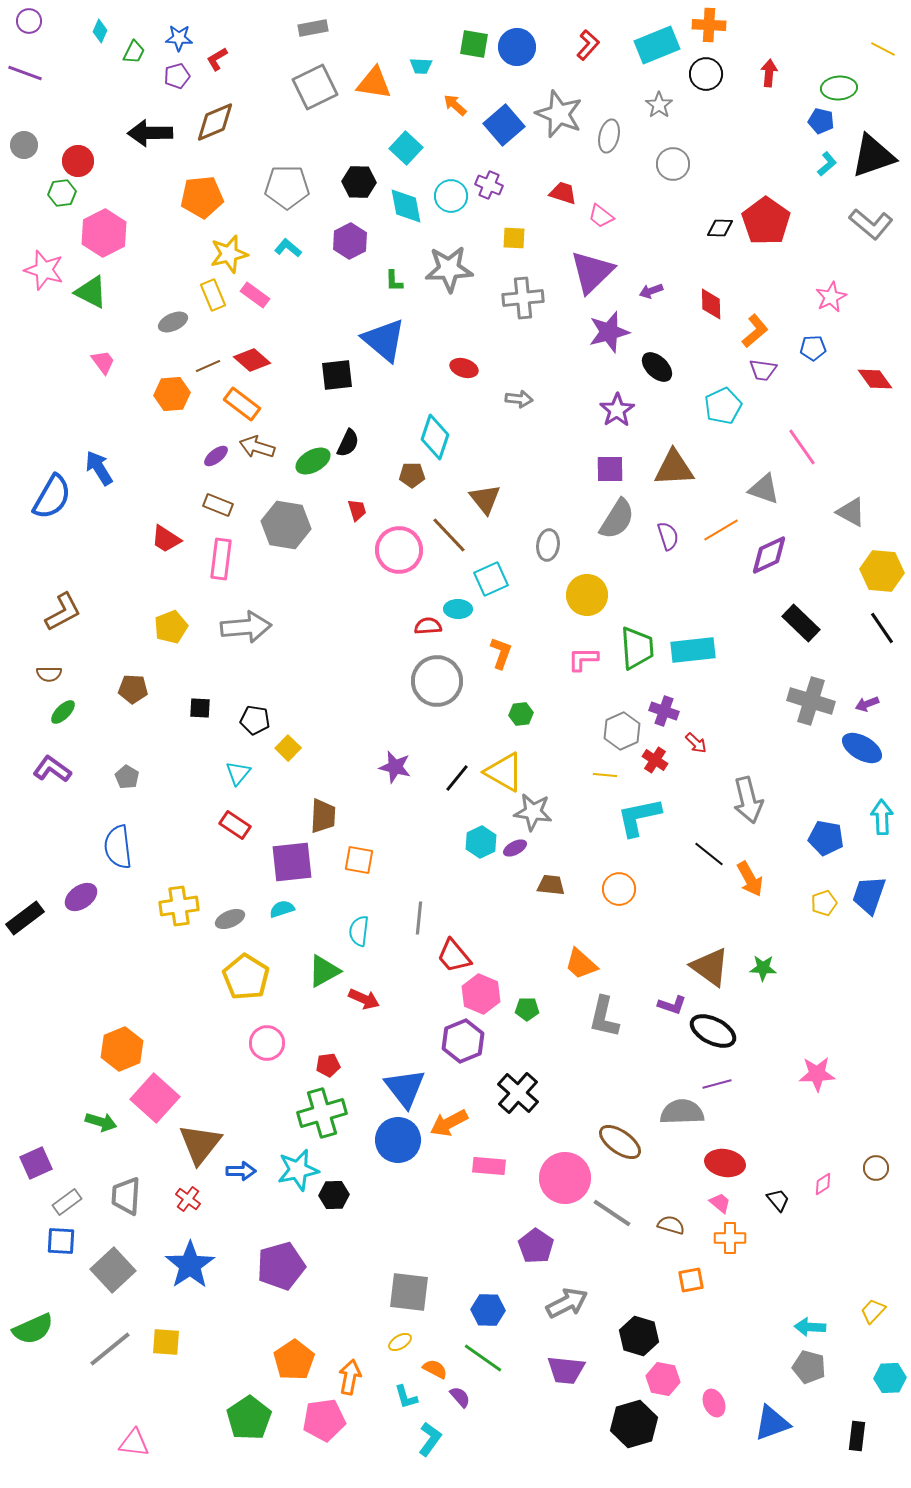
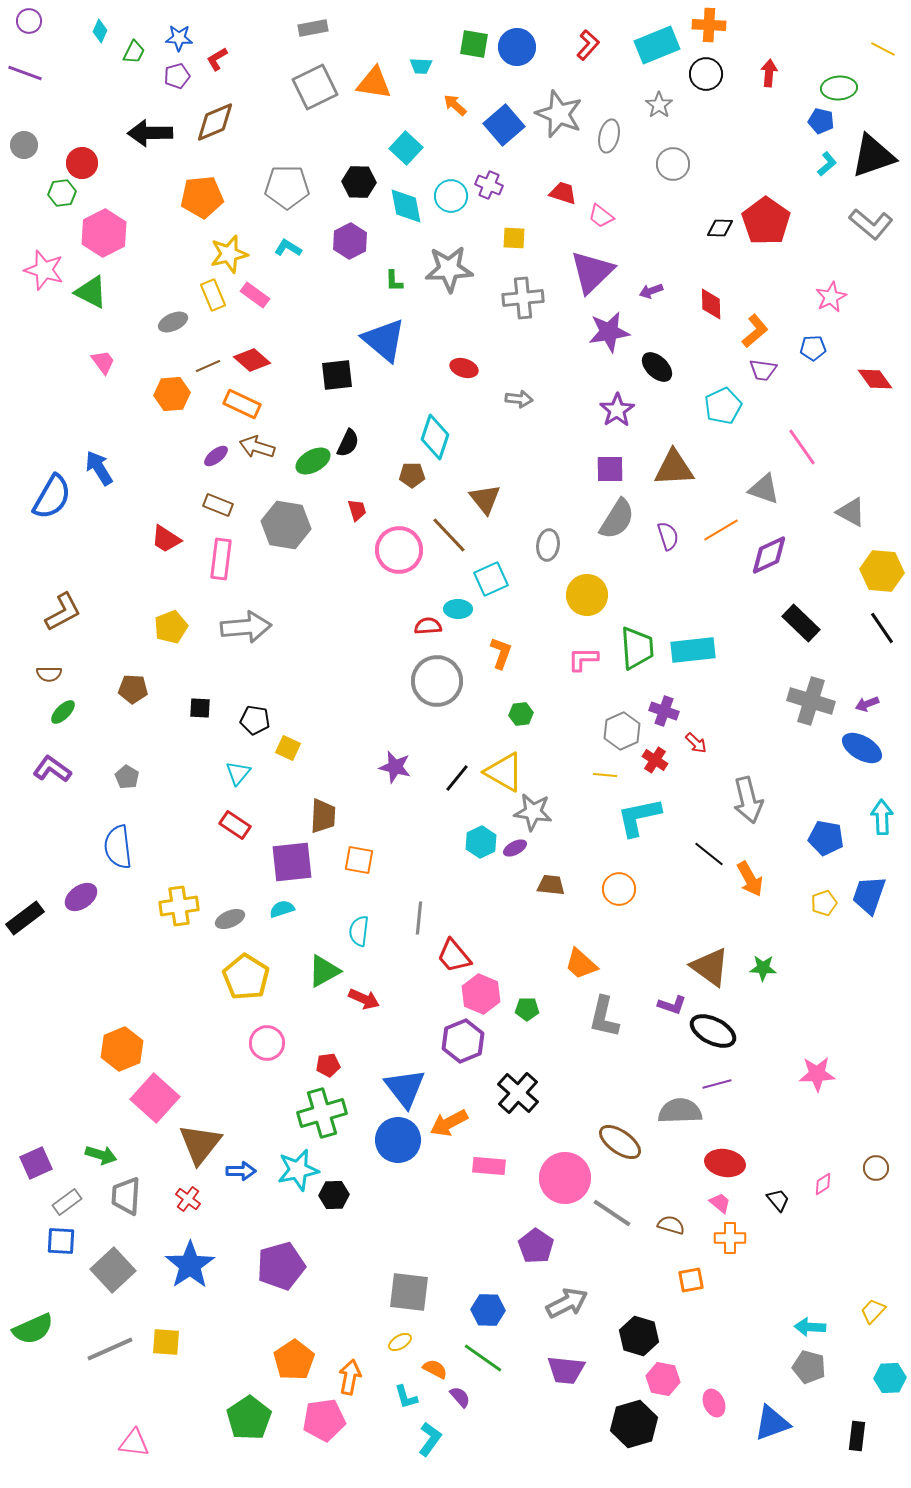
red circle at (78, 161): moved 4 px right, 2 px down
cyan L-shape at (288, 248): rotated 8 degrees counterclockwise
purple star at (609, 332): rotated 6 degrees clockwise
orange rectangle at (242, 404): rotated 12 degrees counterclockwise
yellow square at (288, 748): rotated 20 degrees counterclockwise
gray semicircle at (682, 1112): moved 2 px left, 1 px up
green arrow at (101, 1122): moved 33 px down
gray line at (110, 1349): rotated 15 degrees clockwise
